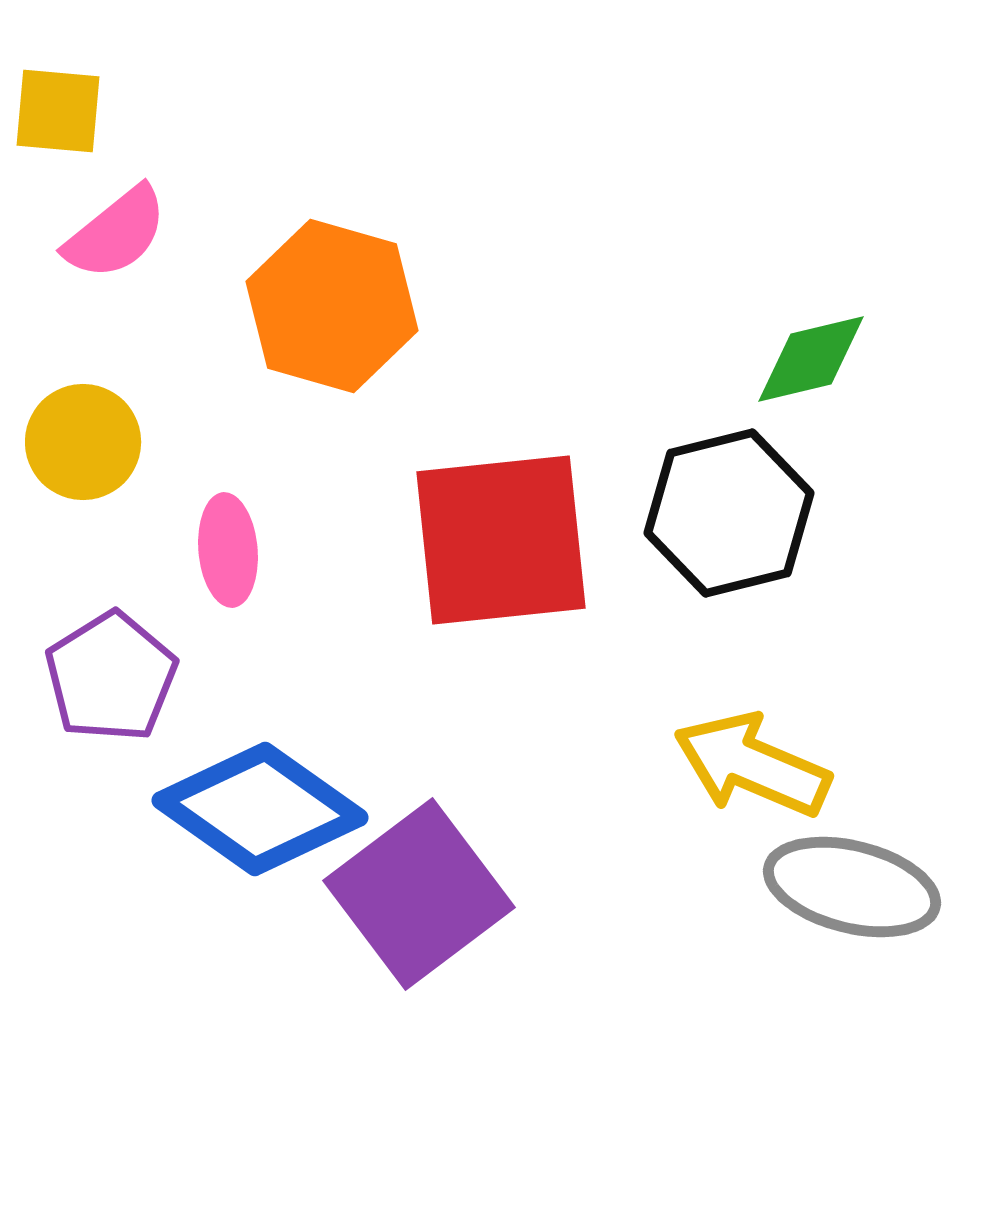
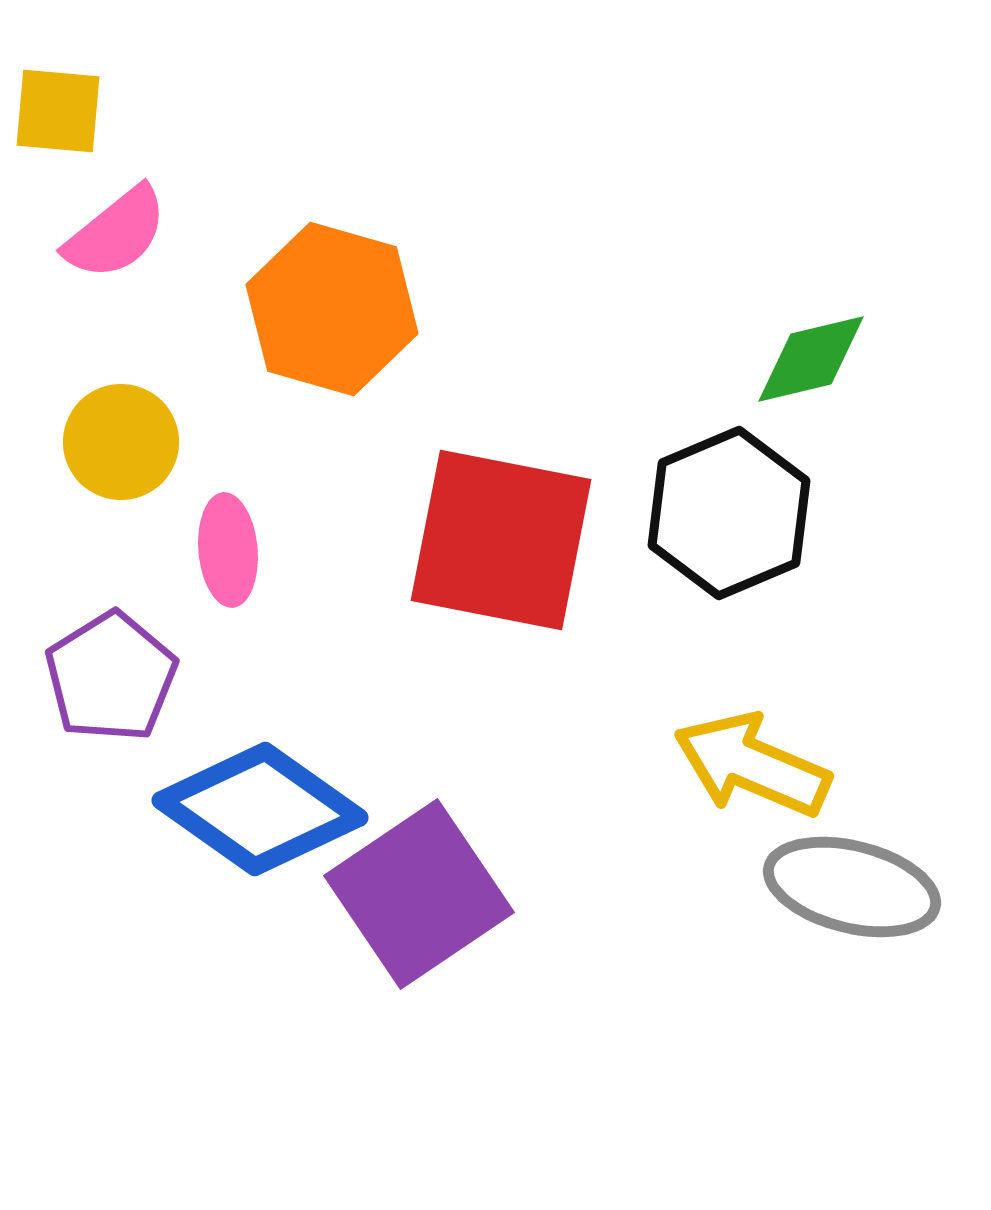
orange hexagon: moved 3 px down
yellow circle: moved 38 px right
black hexagon: rotated 9 degrees counterclockwise
red square: rotated 17 degrees clockwise
purple square: rotated 3 degrees clockwise
